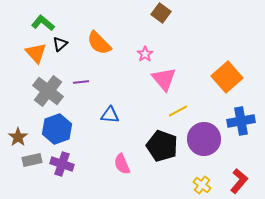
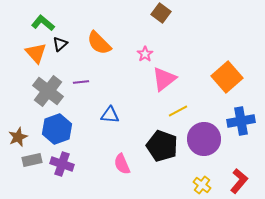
pink triangle: rotated 32 degrees clockwise
brown star: rotated 12 degrees clockwise
